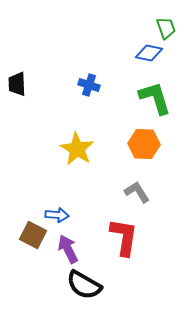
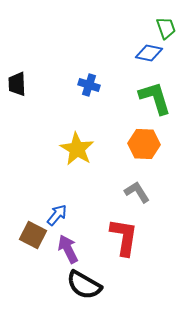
blue arrow: rotated 55 degrees counterclockwise
